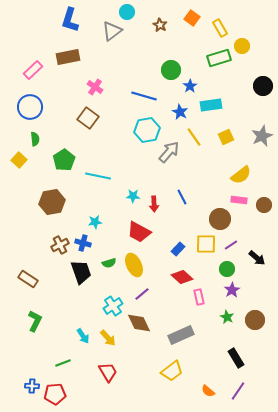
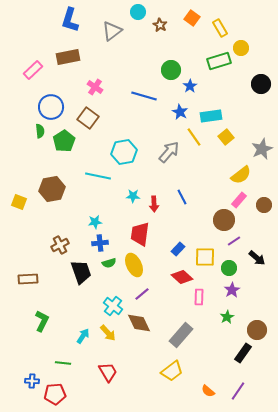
cyan circle at (127, 12): moved 11 px right
yellow circle at (242, 46): moved 1 px left, 2 px down
green rectangle at (219, 58): moved 3 px down
black circle at (263, 86): moved 2 px left, 2 px up
cyan rectangle at (211, 105): moved 11 px down
blue circle at (30, 107): moved 21 px right
cyan hexagon at (147, 130): moved 23 px left, 22 px down
gray star at (262, 136): moved 13 px down
yellow square at (226, 137): rotated 14 degrees counterclockwise
green semicircle at (35, 139): moved 5 px right, 8 px up
yellow square at (19, 160): moved 42 px down; rotated 21 degrees counterclockwise
green pentagon at (64, 160): moved 19 px up
pink rectangle at (239, 200): rotated 56 degrees counterclockwise
brown hexagon at (52, 202): moved 13 px up
brown circle at (220, 219): moved 4 px right, 1 px down
red trapezoid at (139, 232): moved 1 px right, 2 px down; rotated 70 degrees clockwise
blue cross at (83, 243): moved 17 px right; rotated 21 degrees counterclockwise
yellow square at (206, 244): moved 1 px left, 13 px down
purple line at (231, 245): moved 3 px right, 4 px up
green circle at (227, 269): moved 2 px right, 1 px up
brown rectangle at (28, 279): rotated 36 degrees counterclockwise
pink rectangle at (199, 297): rotated 14 degrees clockwise
cyan cross at (113, 306): rotated 18 degrees counterclockwise
green star at (227, 317): rotated 16 degrees clockwise
brown circle at (255, 320): moved 2 px right, 10 px down
green L-shape at (35, 321): moved 7 px right
gray rectangle at (181, 335): rotated 25 degrees counterclockwise
cyan arrow at (83, 336): rotated 112 degrees counterclockwise
yellow arrow at (108, 338): moved 5 px up
black rectangle at (236, 358): moved 7 px right, 5 px up; rotated 66 degrees clockwise
green line at (63, 363): rotated 28 degrees clockwise
blue cross at (32, 386): moved 5 px up
